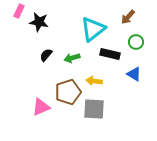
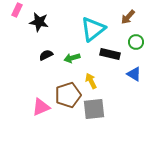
pink rectangle: moved 2 px left, 1 px up
black semicircle: rotated 24 degrees clockwise
yellow arrow: moved 3 px left; rotated 56 degrees clockwise
brown pentagon: moved 3 px down
gray square: rotated 10 degrees counterclockwise
